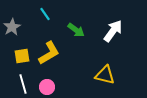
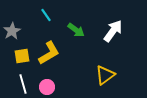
cyan line: moved 1 px right, 1 px down
gray star: moved 4 px down
yellow triangle: rotated 50 degrees counterclockwise
